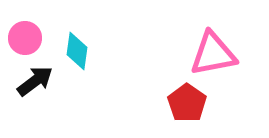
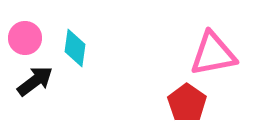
cyan diamond: moved 2 px left, 3 px up
